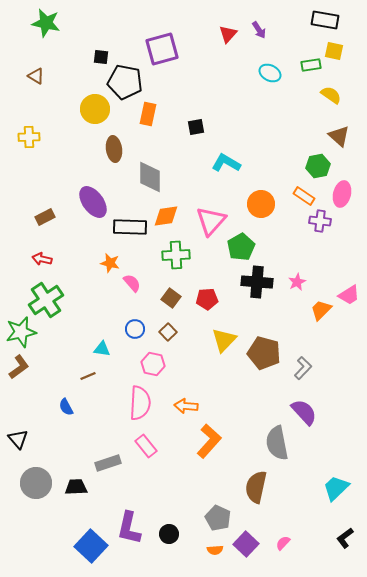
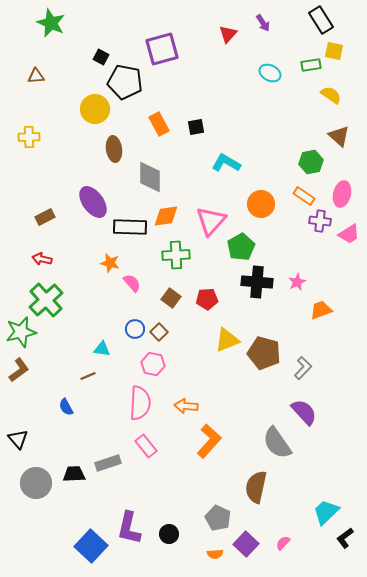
black rectangle at (325, 20): moved 4 px left; rotated 48 degrees clockwise
green star at (46, 23): moved 5 px right; rotated 12 degrees clockwise
purple arrow at (259, 30): moved 4 px right, 7 px up
black square at (101, 57): rotated 21 degrees clockwise
brown triangle at (36, 76): rotated 36 degrees counterclockwise
orange rectangle at (148, 114): moved 11 px right, 10 px down; rotated 40 degrees counterclockwise
green hexagon at (318, 166): moved 7 px left, 4 px up
pink trapezoid at (349, 295): moved 61 px up
green cross at (46, 300): rotated 8 degrees counterclockwise
orange trapezoid at (321, 310): rotated 25 degrees clockwise
brown square at (168, 332): moved 9 px left
yellow triangle at (224, 340): moved 3 px right; rotated 24 degrees clockwise
brown L-shape at (19, 367): moved 3 px down
gray semicircle at (277, 443): rotated 24 degrees counterclockwise
black trapezoid at (76, 487): moved 2 px left, 13 px up
cyan trapezoid at (336, 488): moved 10 px left, 24 px down
orange semicircle at (215, 550): moved 4 px down
